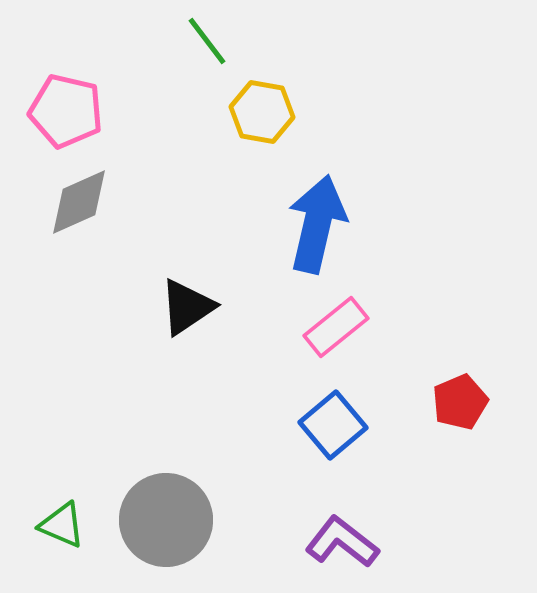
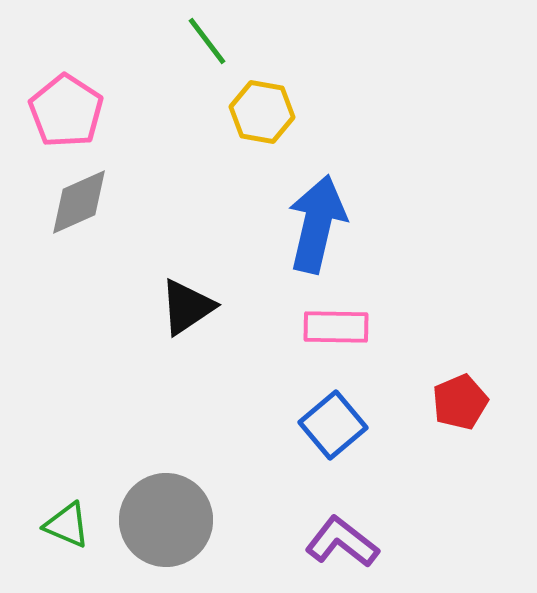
pink pentagon: rotated 20 degrees clockwise
pink rectangle: rotated 40 degrees clockwise
green triangle: moved 5 px right
